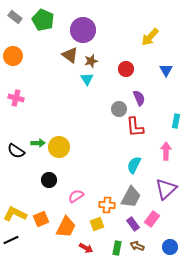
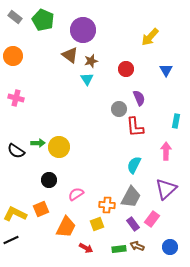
pink semicircle: moved 2 px up
orange square: moved 10 px up
green rectangle: moved 2 px right, 1 px down; rotated 72 degrees clockwise
